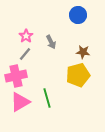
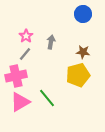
blue circle: moved 5 px right, 1 px up
gray arrow: rotated 144 degrees counterclockwise
green line: rotated 24 degrees counterclockwise
